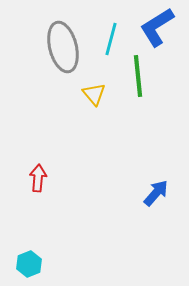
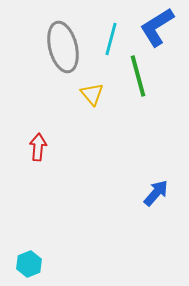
green line: rotated 9 degrees counterclockwise
yellow triangle: moved 2 px left
red arrow: moved 31 px up
